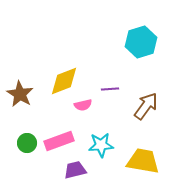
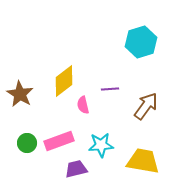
yellow diamond: rotated 16 degrees counterclockwise
pink semicircle: rotated 90 degrees clockwise
purple trapezoid: moved 1 px right, 1 px up
